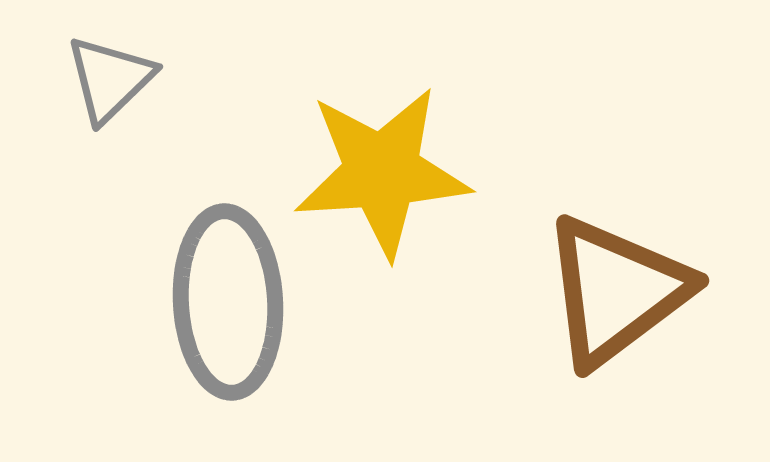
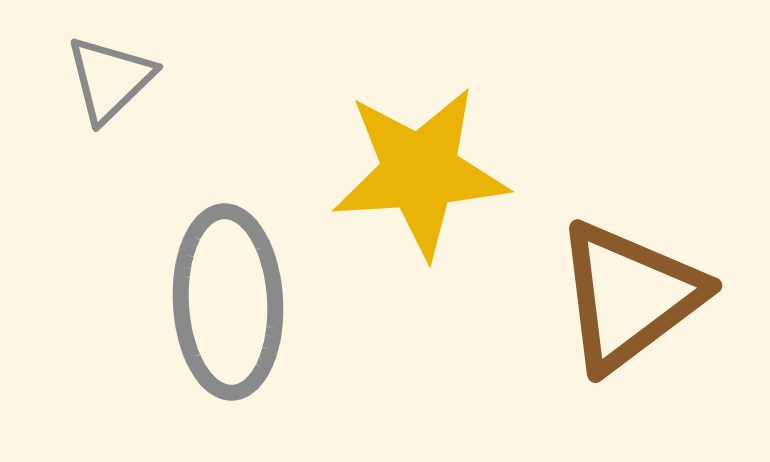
yellow star: moved 38 px right
brown triangle: moved 13 px right, 5 px down
